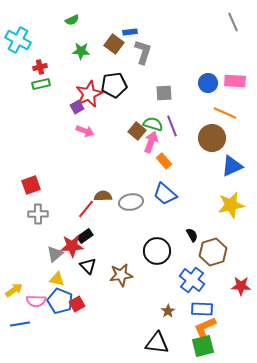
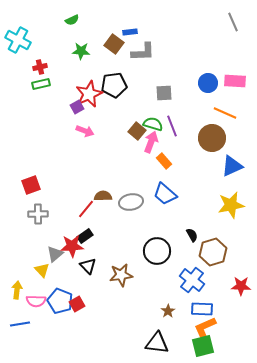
gray L-shape at (143, 52): rotated 70 degrees clockwise
yellow triangle at (57, 279): moved 15 px left, 9 px up; rotated 35 degrees clockwise
yellow arrow at (14, 290): moved 3 px right; rotated 48 degrees counterclockwise
